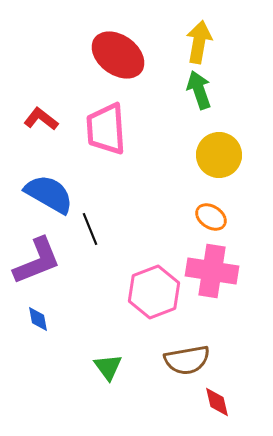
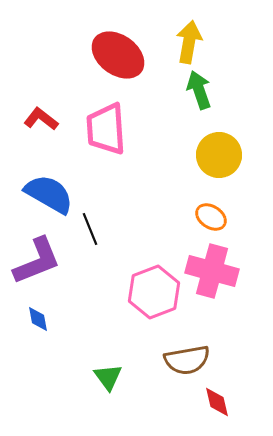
yellow arrow: moved 10 px left
pink cross: rotated 6 degrees clockwise
green triangle: moved 10 px down
